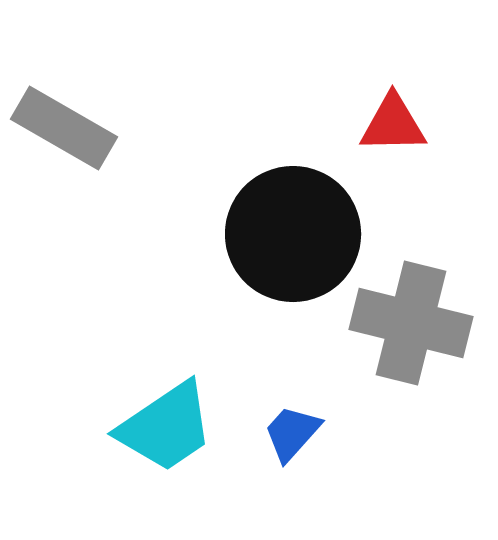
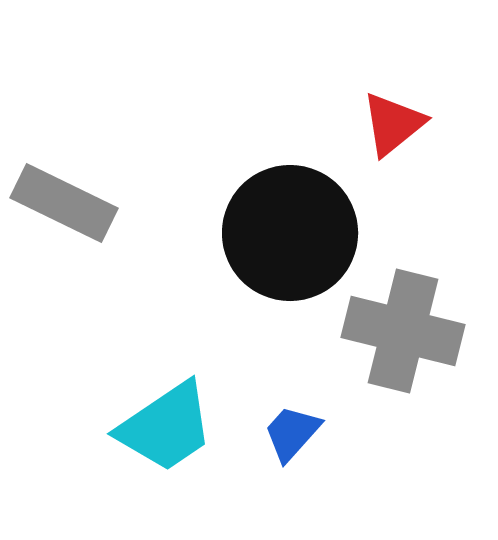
red triangle: rotated 38 degrees counterclockwise
gray rectangle: moved 75 px down; rotated 4 degrees counterclockwise
black circle: moved 3 px left, 1 px up
gray cross: moved 8 px left, 8 px down
